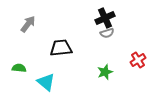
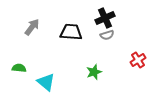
gray arrow: moved 4 px right, 3 px down
gray semicircle: moved 2 px down
black trapezoid: moved 10 px right, 16 px up; rotated 10 degrees clockwise
green star: moved 11 px left
